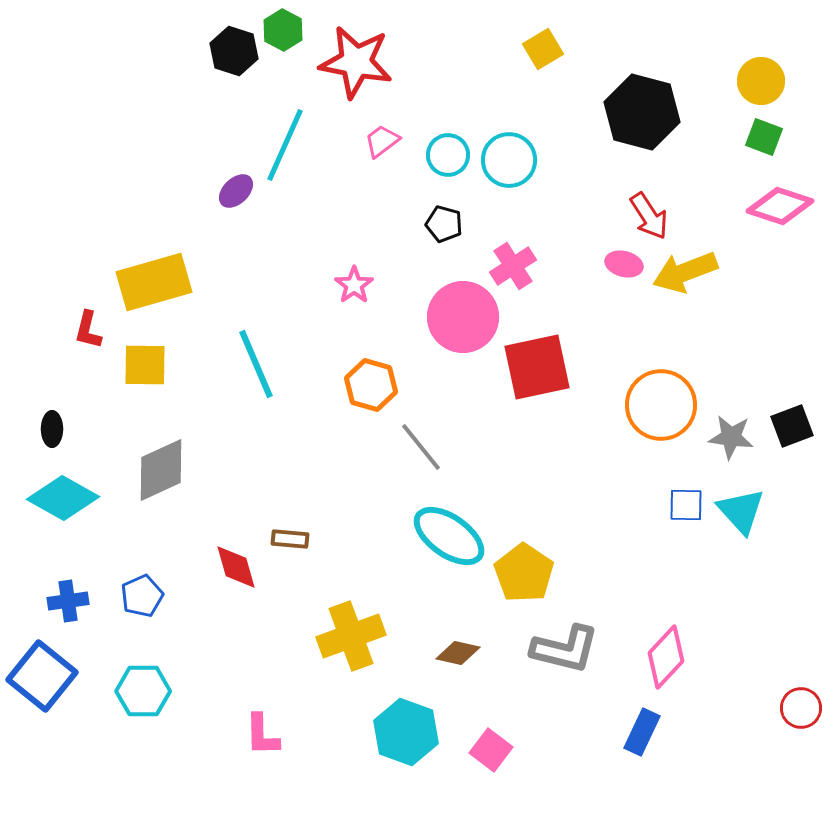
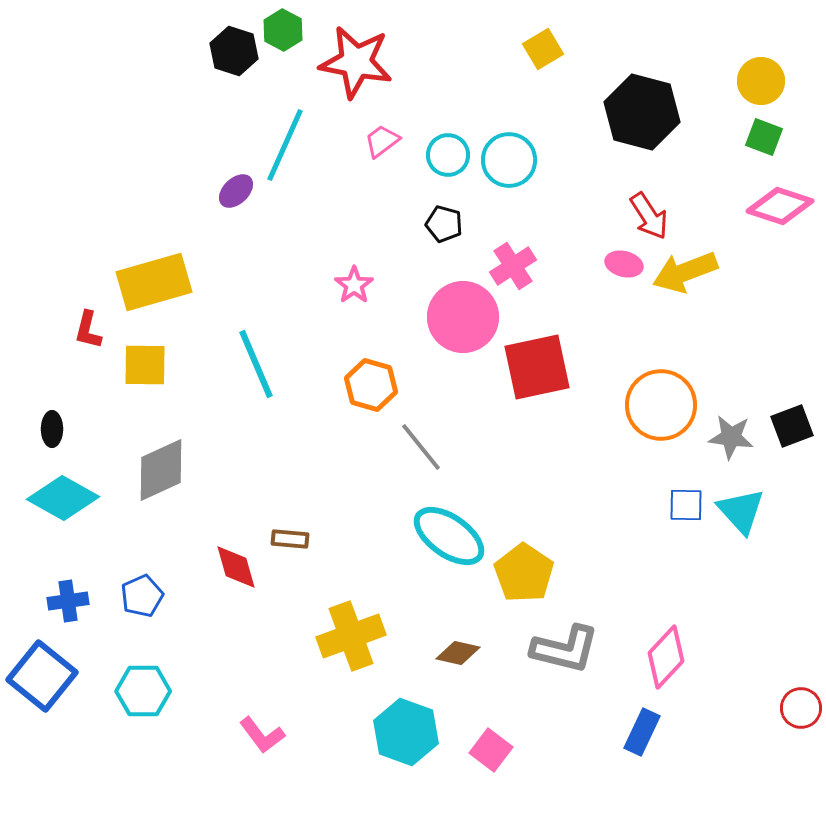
pink L-shape at (262, 735): rotated 36 degrees counterclockwise
